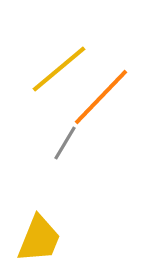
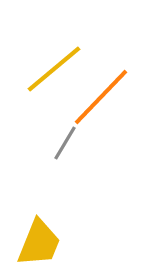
yellow line: moved 5 px left
yellow trapezoid: moved 4 px down
